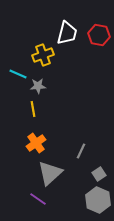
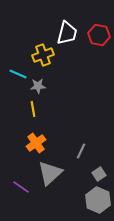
purple line: moved 17 px left, 12 px up
